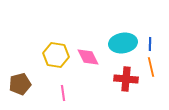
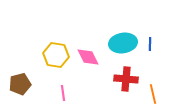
orange line: moved 2 px right, 27 px down
